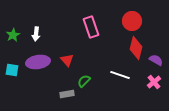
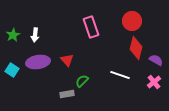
white arrow: moved 1 px left, 1 px down
cyan square: rotated 24 degrees clockwise
green semicircle: moved 2 px left
